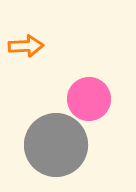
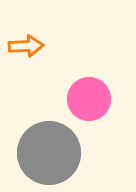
gray circle: moved 7 px left, 8 px down
